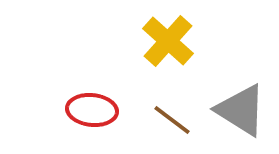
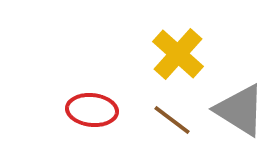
yellow cross: moved 10 px right, 13 px down
gray triangle: moved 1 px left
